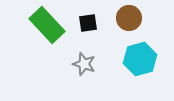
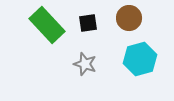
gray star: moved 1 px right
